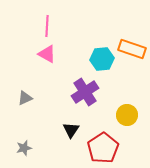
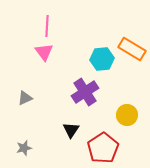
orange rectangle: rotated 12 degrees clockwise
pink triangle: moved 3 px left, 2 px up; rotated 24 degrees clockwise
